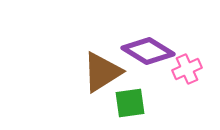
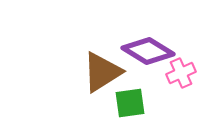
pink cross: moved 6 px left, 4 px down
